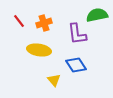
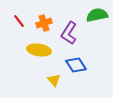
purple L-shape: moved 8 px left, 1 px up; rotated 40 degrees clockwise
